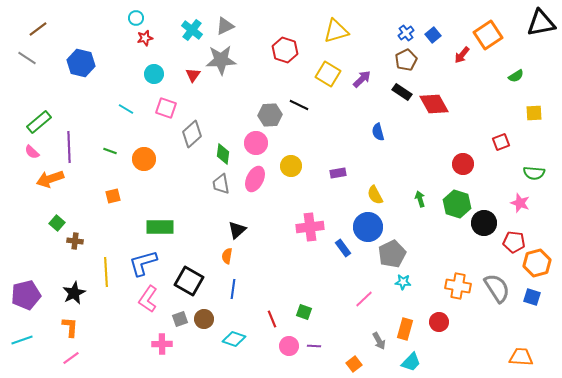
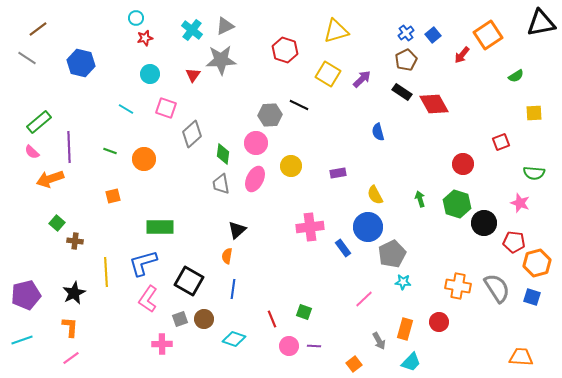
cyan circle at (154, 74): moved 4 px left
